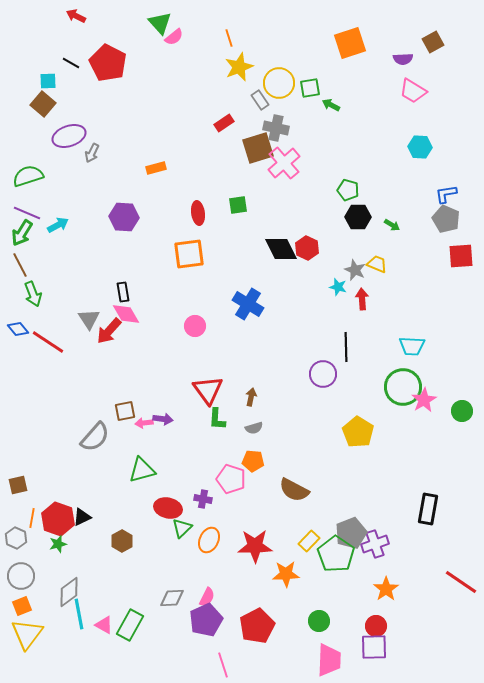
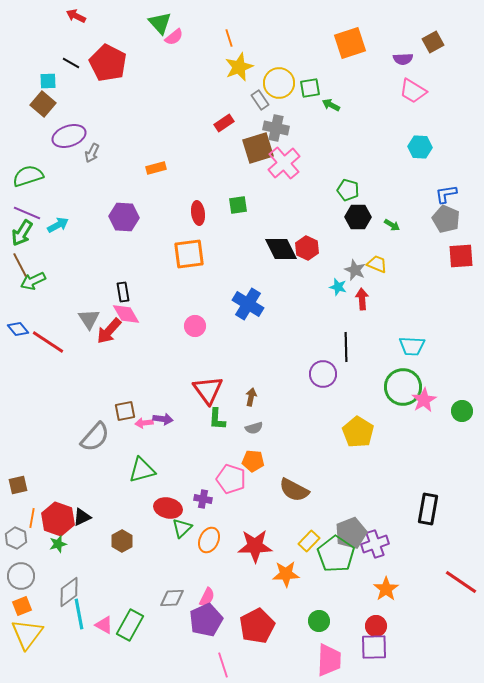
green arrow at (33, 294): moved 13 px up; rotated 85 degrees clockwise
